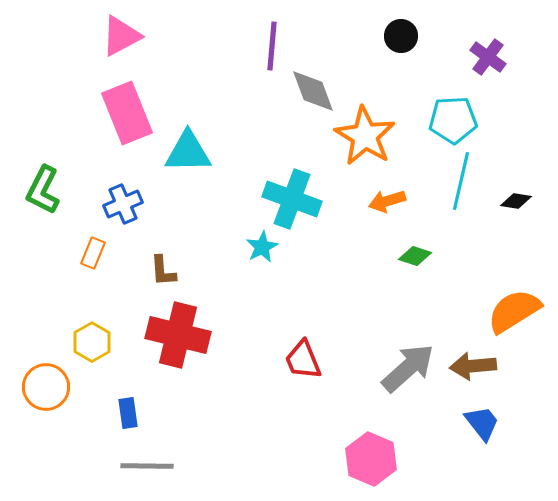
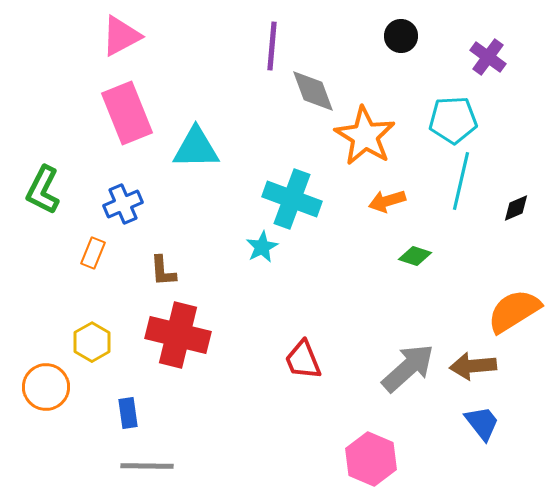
cyan triangle: moved 8 px right, 4 px up
black diamond: moved 7 px down; rotated 32 degrees counterclockwise
